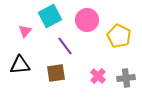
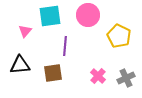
cyan square: rotated 20 degrees clockwise
pink circle: moved 1 px right, 5 px up
purple line: rotated 42 degrees clockwise
brown square: moved 3 px left
gray cross: rotated 18 degrees counterclockwise
